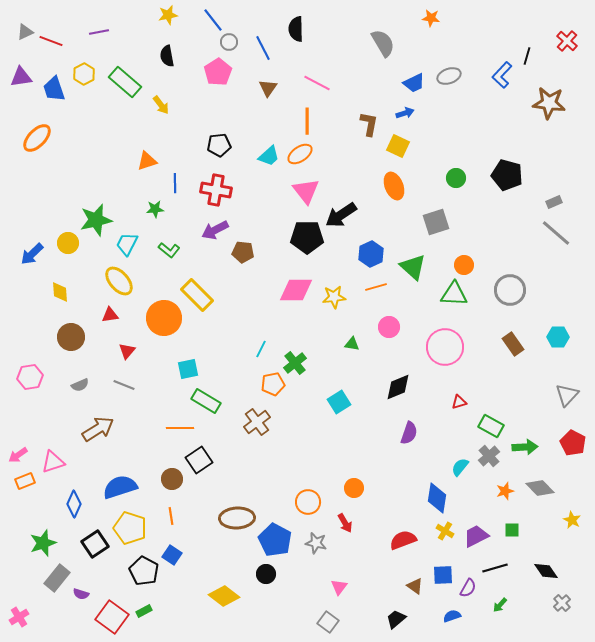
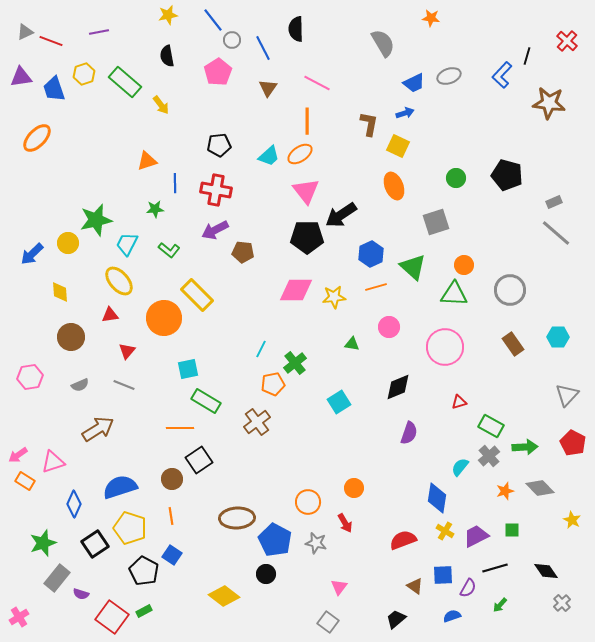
gray circle at (229, 42): moved 3 px right, 2 px up
yellow hexagon at (84, 74): rotated 10 degrees clockwise
orange rectangle at (25, 481): rotated 54 degrees clockwise
